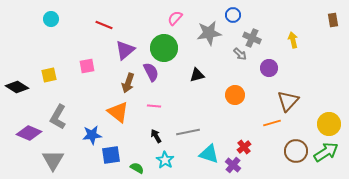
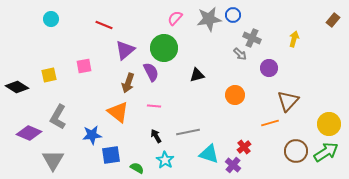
brown rectangle: rotated 48 degrees clockwise
gray star: moved 14 px up
yellow arrow: moved 1 px right, 1 px up; rotated 28 degrees clockwise
pink square: moved 3 px left
orange line: moved 2 px left
